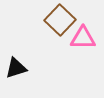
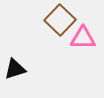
black triangle: moved 1 px left, 1 px down
